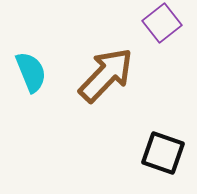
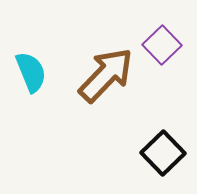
purple square: moved 22 px down; rotated 6 degrees counterclockwise
black square: rotated 27 degrees clockwise
